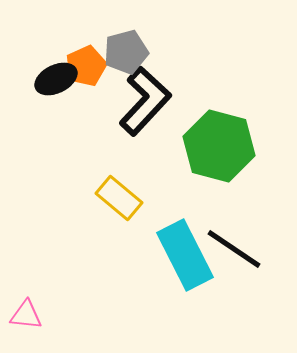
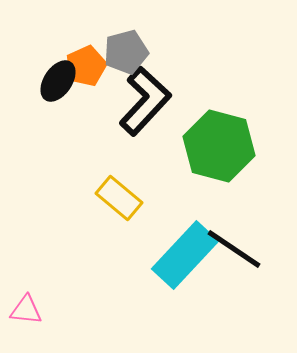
black ellipse: moved 2 px right, 2 px down; rotated 30 degrees counterclockwise
cyan rectangle: rotated 70 degrees clockwise
pink triangle: moved 5 px up
